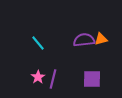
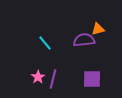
orange triangle: moved 3 px left, 10 px up
cyan line: moved 7 px right
